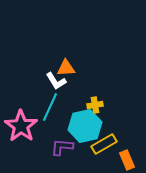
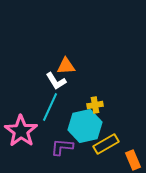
orange triangle: moved 2 px up
pink star: moved 5 px down
yellow rectangle: moved 2 px right
orange rectangle: moved 6 px right
